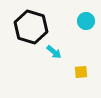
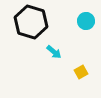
black hexagon: moved 5 px up
yellow square: rotated 24 degrees counterclockwise
